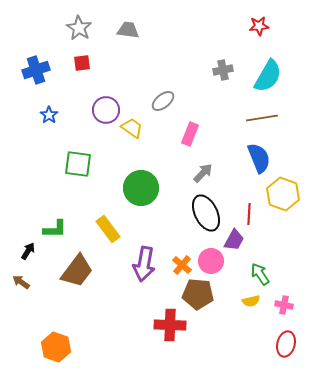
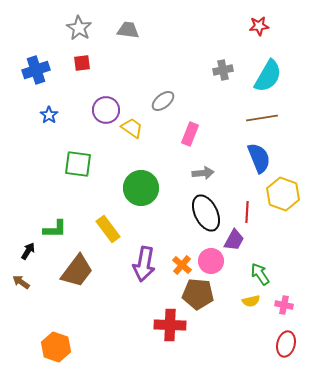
gray arrow: rotated 40 degrees clockwise
red line: moved 2 px left, 2 px up
